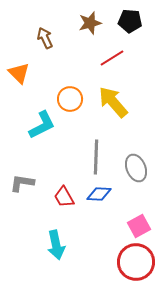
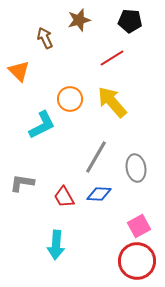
brown star: moved 11 px left, 3 px up
orange triangle: moved 2 px up
yellow arrow: moved 1 px left
gray line: rotated 28 degrees clockwise
gray ellipse: rotated 12 degrees clockwise
cyan arrow: rotated 16 degrees clockwise
red circle: moved 1 px right, 1 px up
